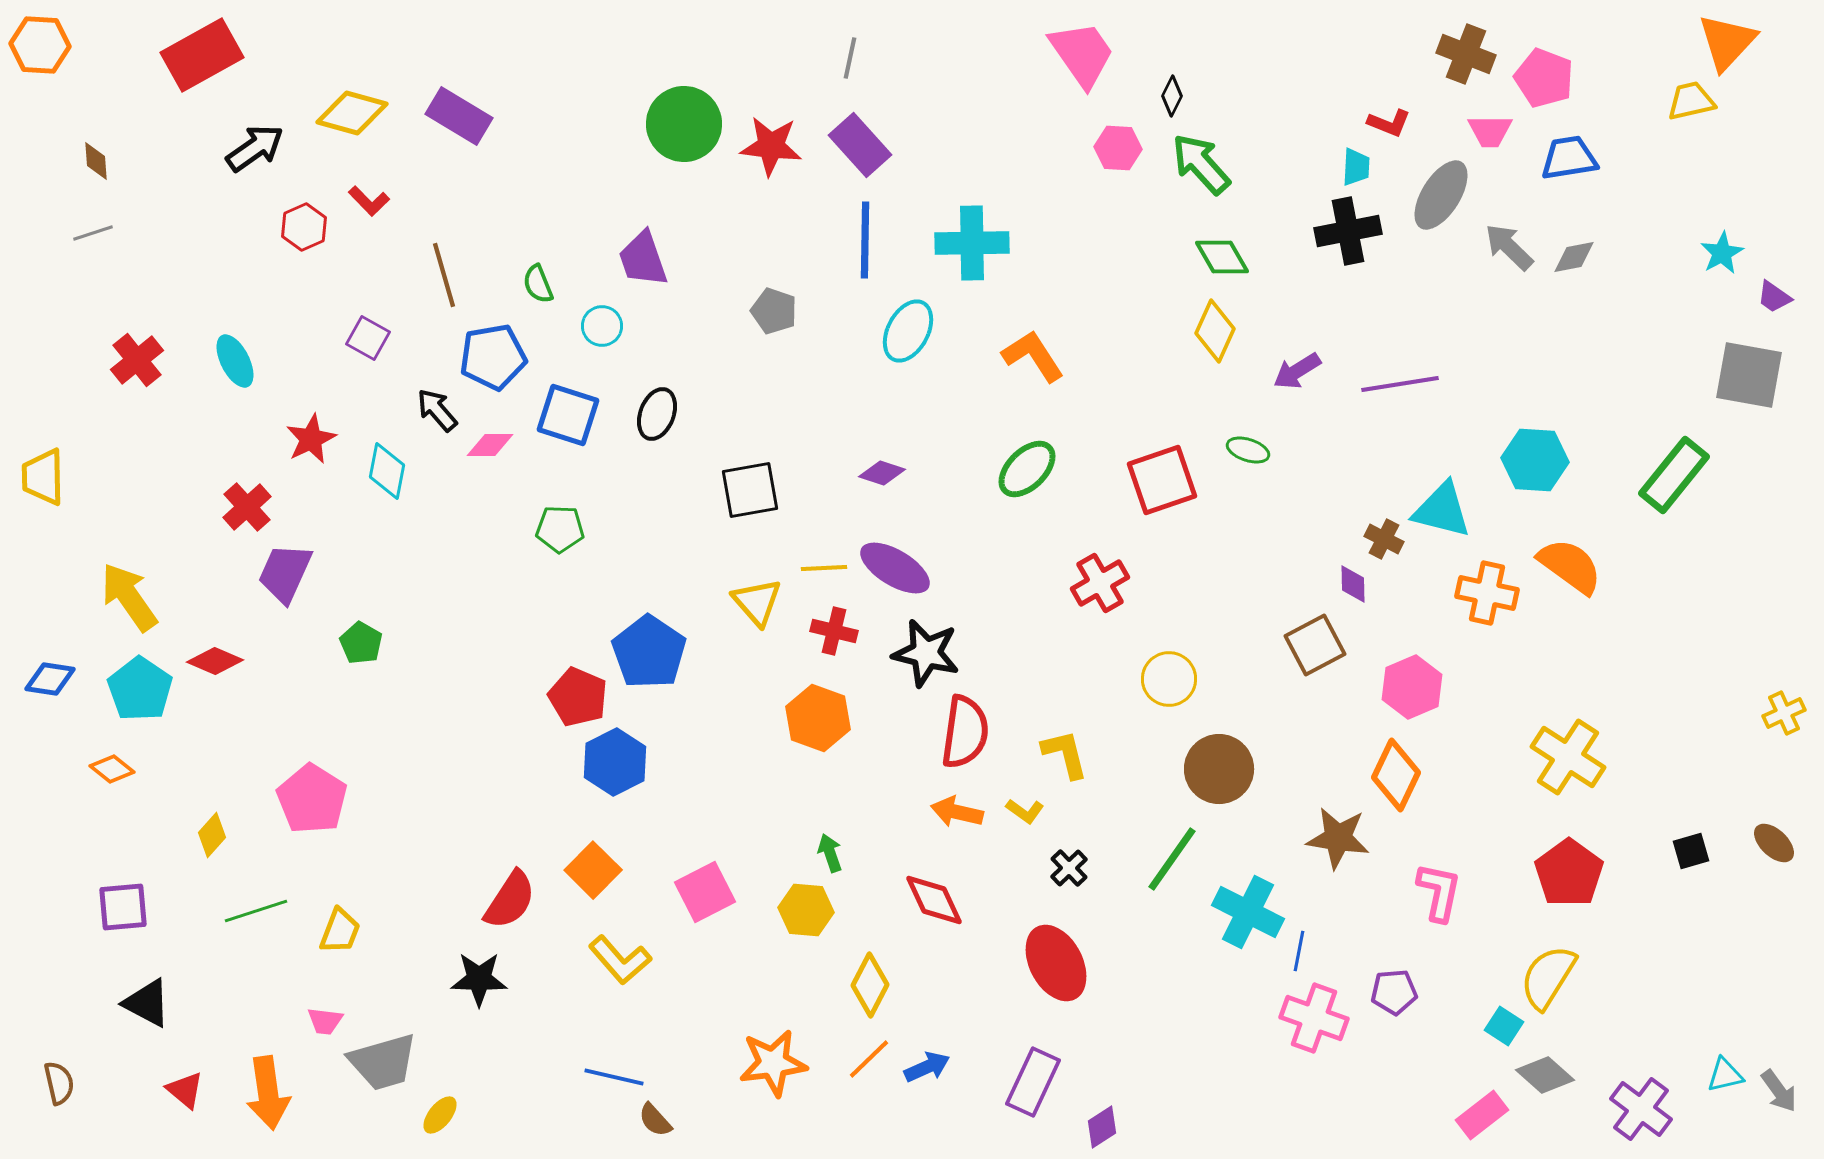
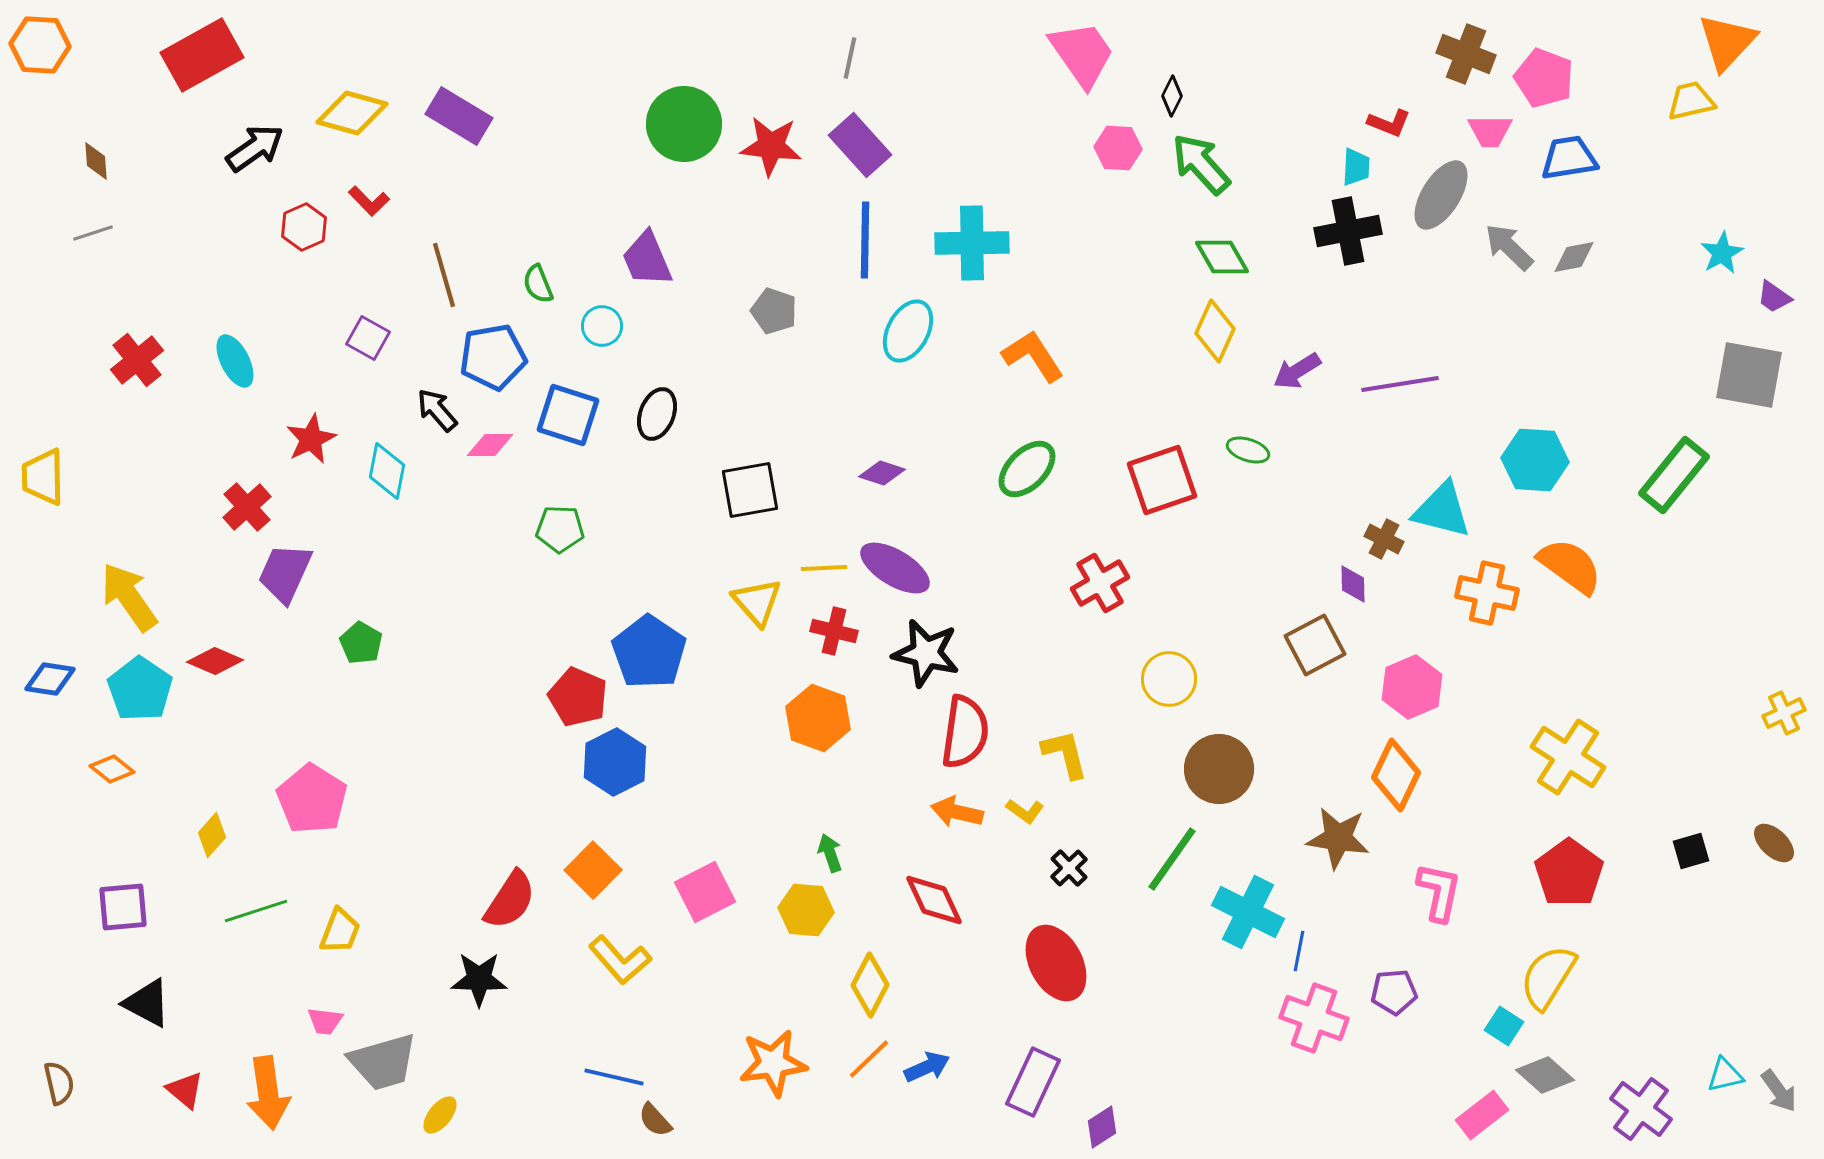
purple trapezoid at (643, 259): moved 4 px right; rotated 4 degrees counterclockwise
